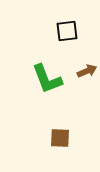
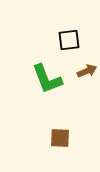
black square: moved 2 px right, 9 px down
